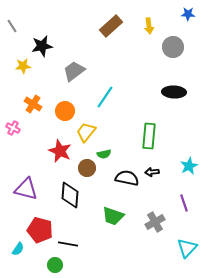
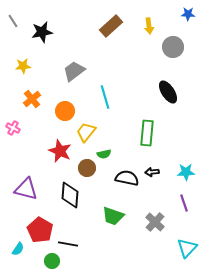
gray line: moved 1 px right, 5 px up
black star: moved 14 px up
black ellipse: moved 6 px left; rotated 55 degrees clockwise
cyan line: rotated 50 degrees counterclockwise
orange cross: moved 1 px left, 5 px up; rotated 18 degrees clockwise
green rectangle: moved 2 px left, 3 px up
cyan star: moved 3 px left, 6 px down; rotated 24 degrees clockwise
gray cross: rotated 18 degrees counterclockwise
red pentagon: rotated 15 degrees clockwise
green circle: moved 3 px left, 4 px up
